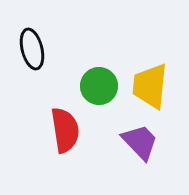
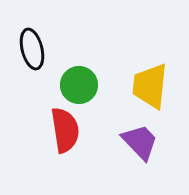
green circle: moved 20 px left, 1 px up
